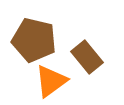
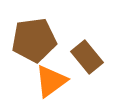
brown pentagon: rotated 21 degrees counterclockwise
